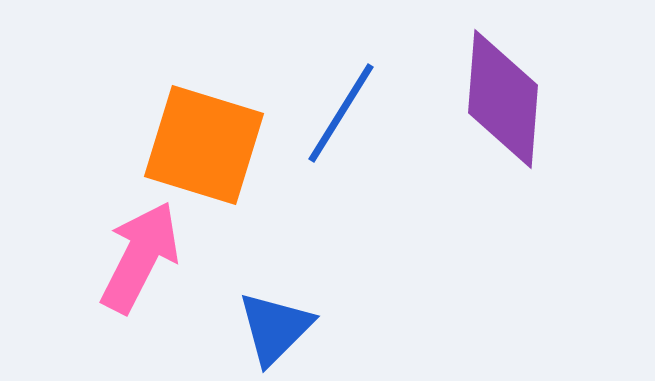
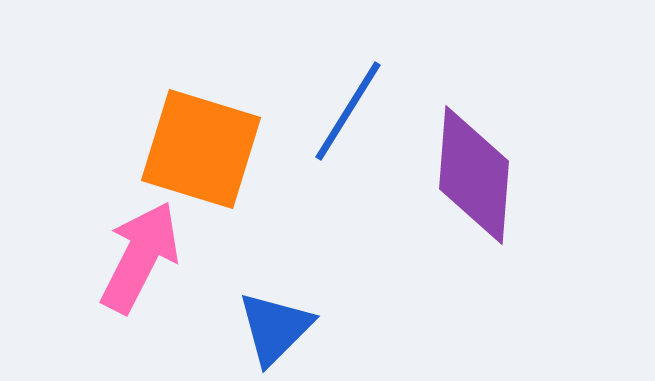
purple diamond: moved 29 px left, 76 px down
blue line: moved 7 px right, 2 px up
orange square: moved 3 px left, 4 px down
